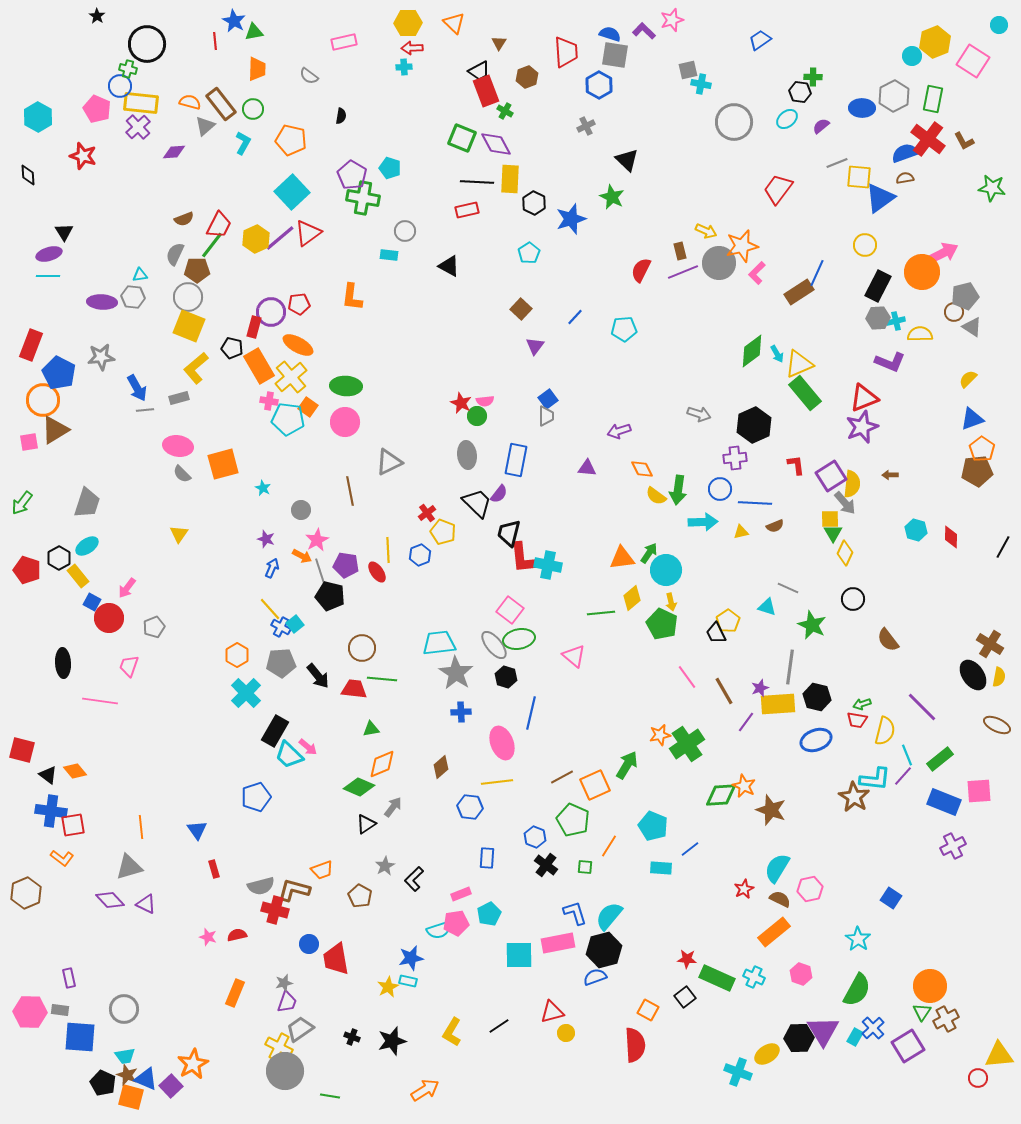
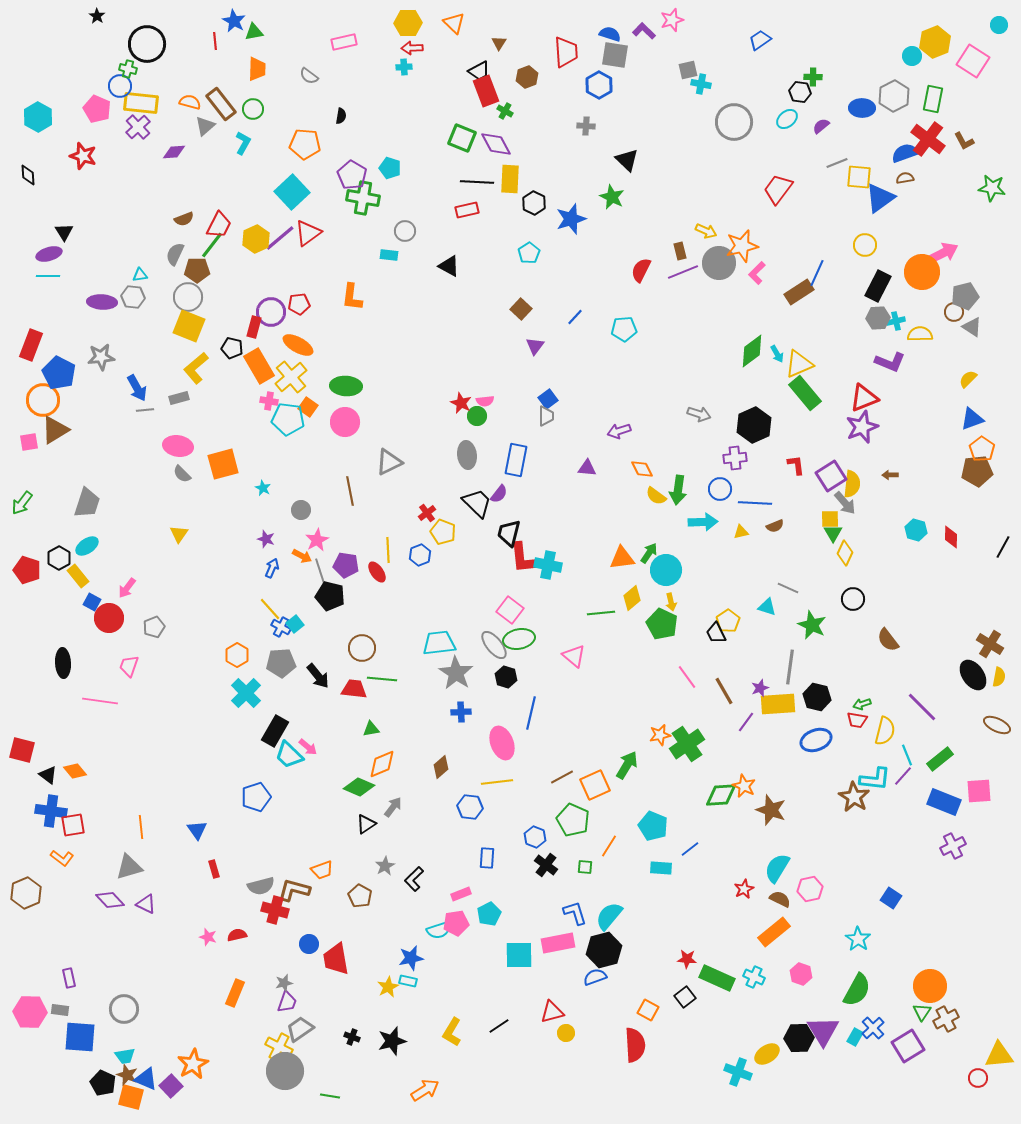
gray cross at (586, 126): rotated 30 degrees clockwise
orange pentagon at (291, 140): moved 14 px right, 4 px down; rotated 8 degrees counterclockwise
